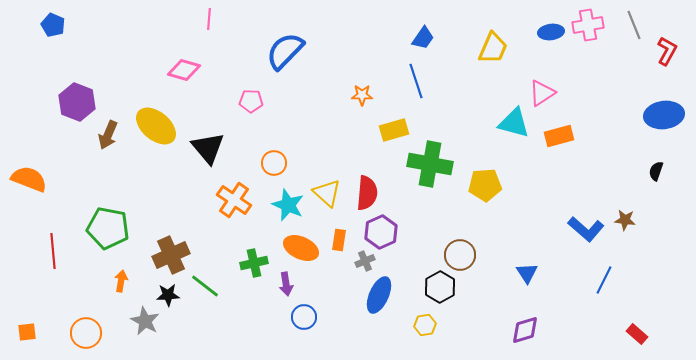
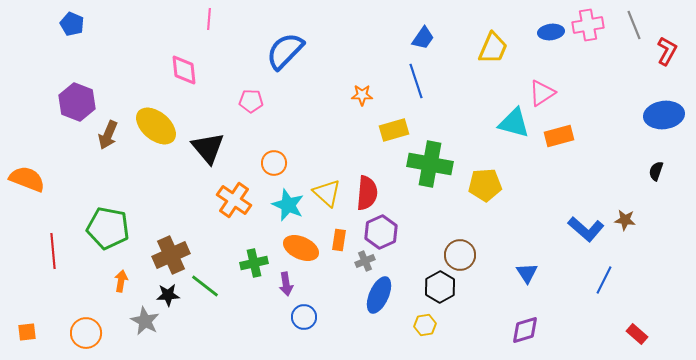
blue pentagon at (53, 25): moved 19 px right, 1 px up
pink diamond at (184, 70): rotated 68 degrees clockwise
orange semicircle at (29, 179): moved 2 px left
